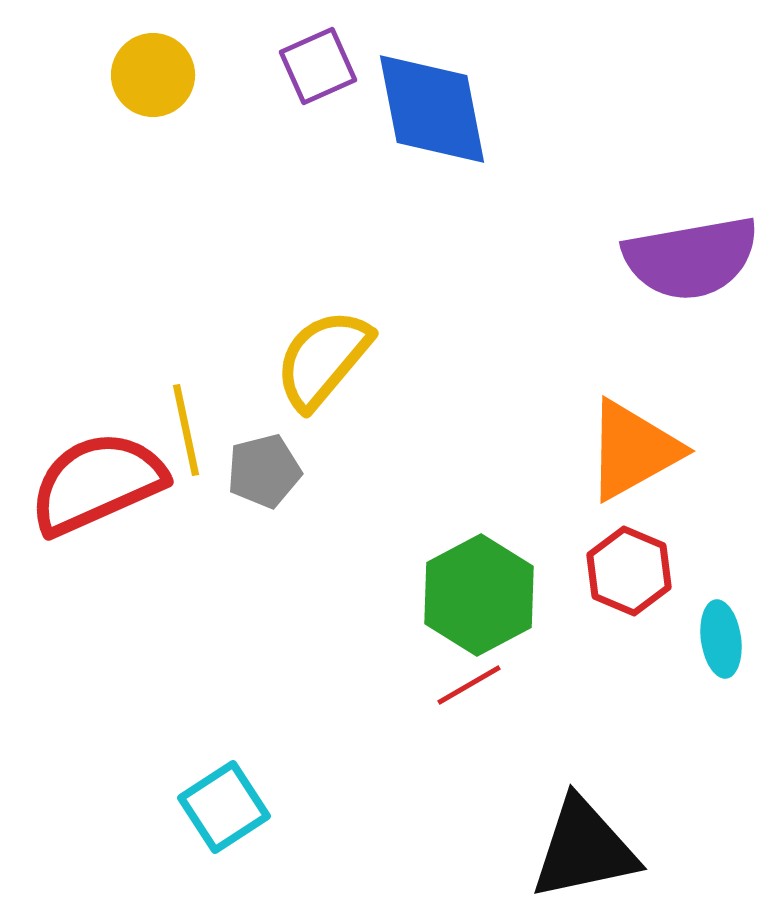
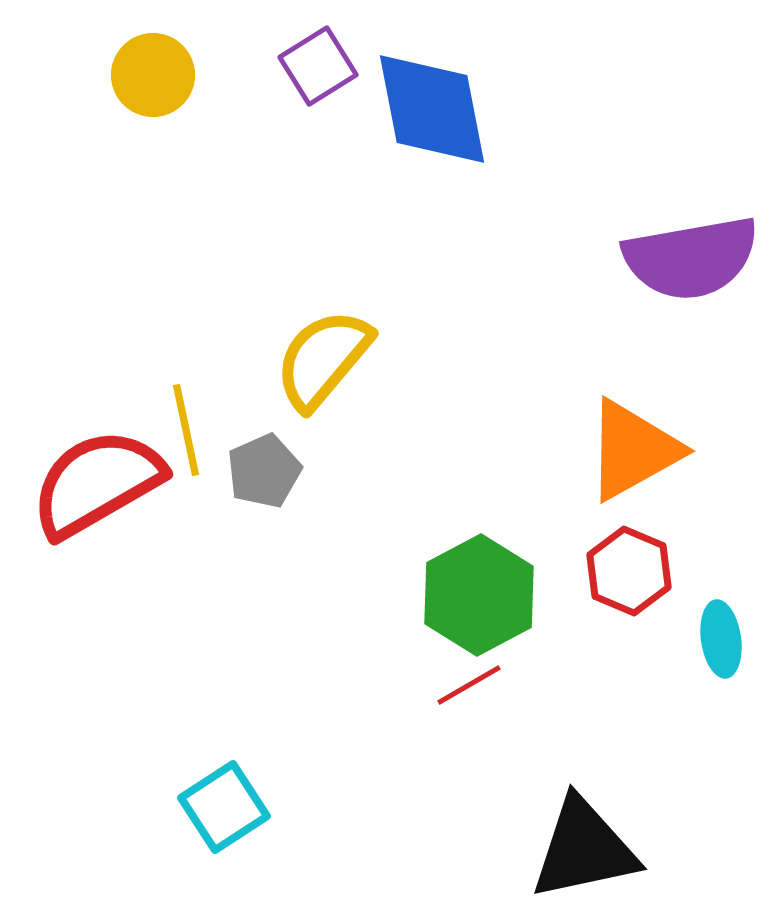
purple square: rotated 8 degrees counterclockwise
gray pentagon: rotated 10 degrees counterclockwise
red semicircle: rotated 6 degrees counterclockwise
